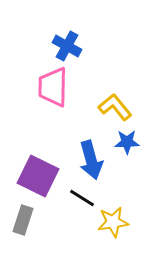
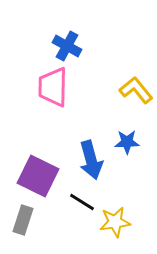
yellow L-shape: moved 21 px right, 17 px up
black line: moved 4 px down
yellow star: moved 2 px right
